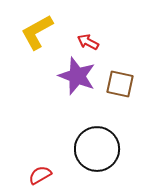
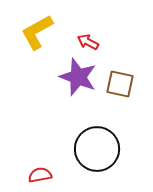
purple star: moved 1 px right, 1 px down
red semicircle: rotated 20 degrees clockwise
